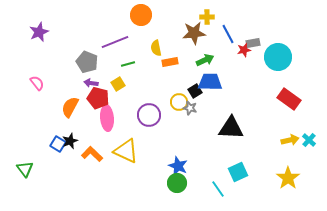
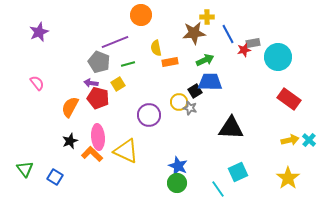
gray pentagon: moved 12 px right
pink ellipse: moved 9 px left, 19 px down
blue square: moved 3 px left, 33 px down
